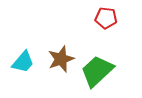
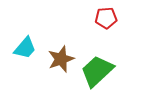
red pentagon: rotated 10 degrees counterclockwise
cyan trapezoid: moved 2 px right, 14 px up
